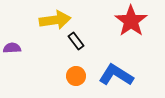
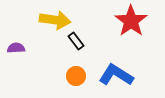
yellow arrow: rotated 16 degrees clockwise
purple semicircle: moved 4 px right
